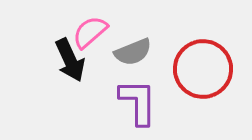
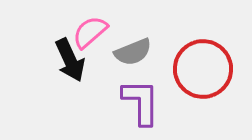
purple L-shape: moved 3 px right
